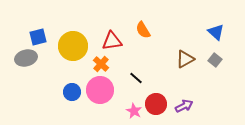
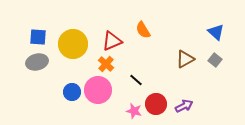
blue square: rotated 18 degrees clockwise
red triangle: rotated 15 degrees counterclockwise
yellow circle: moved 2 px up
gray ellipse: moved 11 px right, 4 px down
orange cross: moved 5 px right
black line: moved 2 px down
pink circle: moved 2 px left
pink star: rotated 14 degrees counterclockwise
